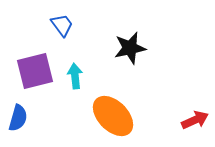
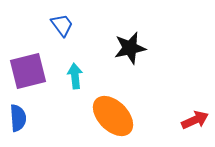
purple square: moved 7 px left
blue semicircle: rotated 20 degrees counterclockwise
